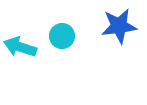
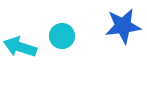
blue star: moved 4 px right
